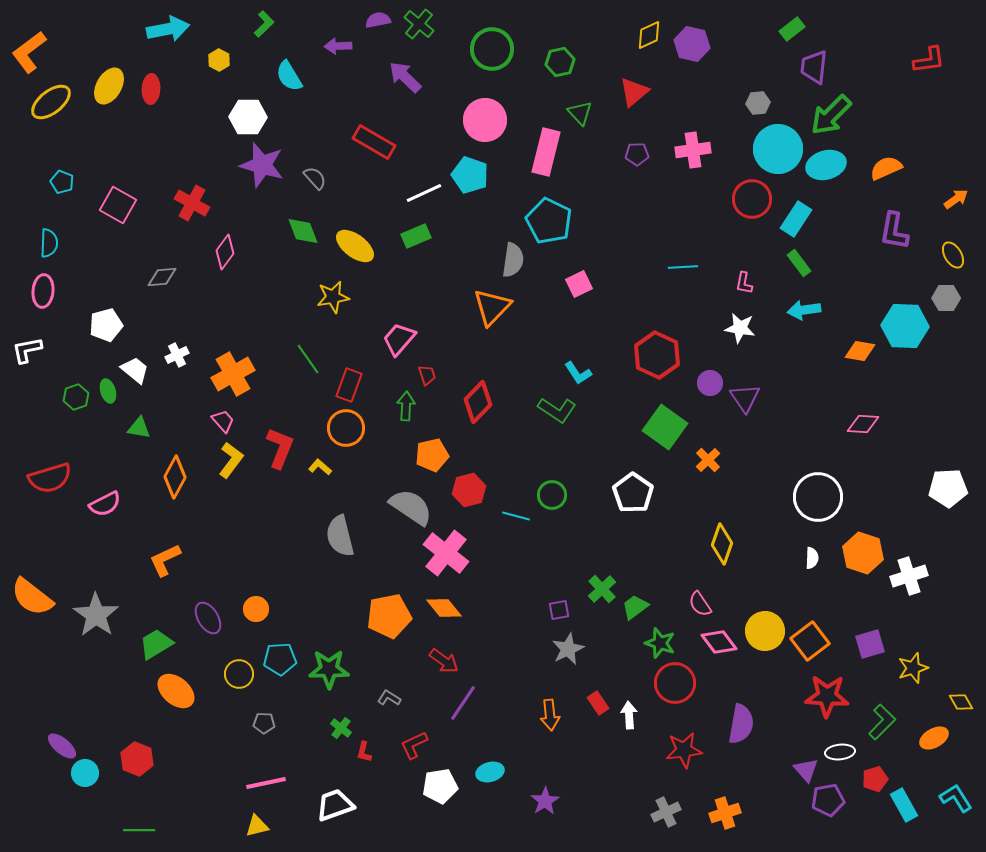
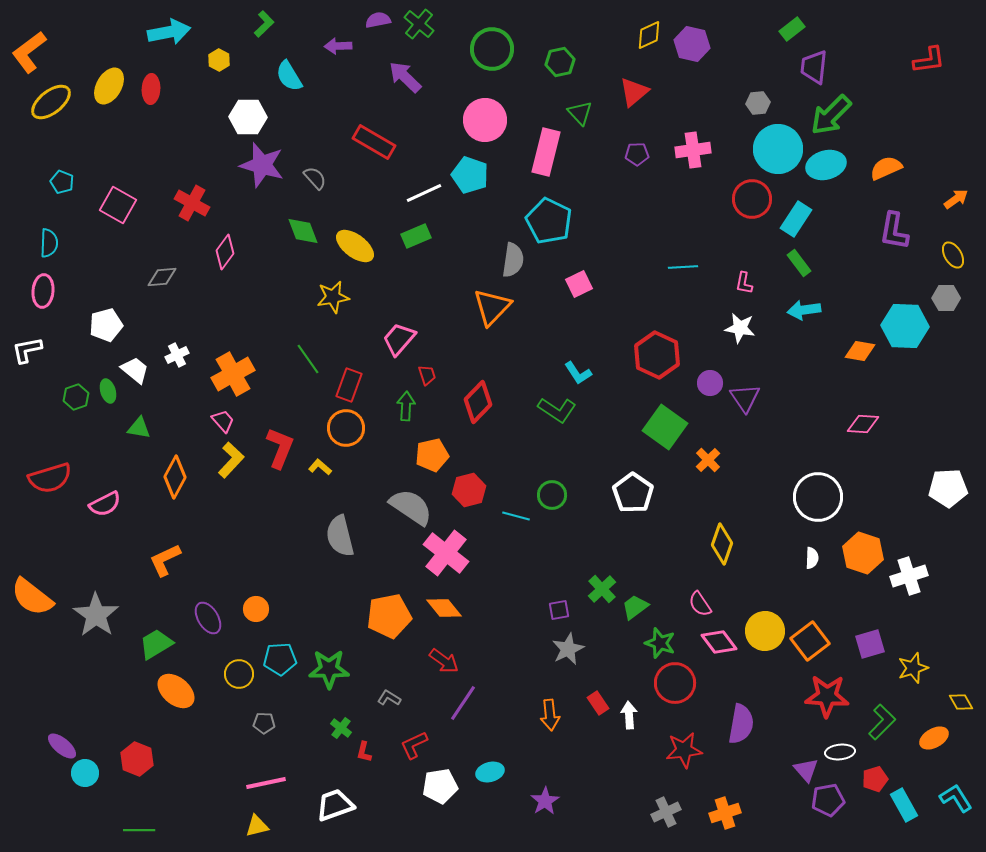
cyan arrow at (168, 29): moved 1 px right, 3 px down
yellow L-shape at (231, 460): rotated 6 degrees clockwise
